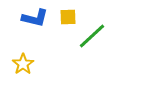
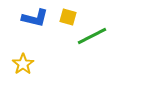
yellow square: rotated 18 degrees clockwise
green line: rotated 16 degrees clockwise
